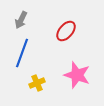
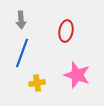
gray arrow: rotated 30 degrees counterclockwise
red ellipse: rotated 30 degrees counterclockwise
yellow cross: rotated 14 degrees clockwise
